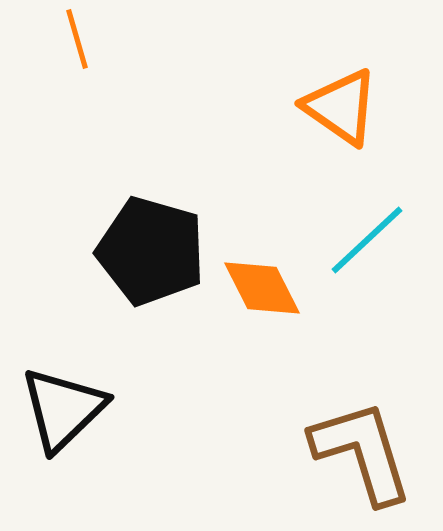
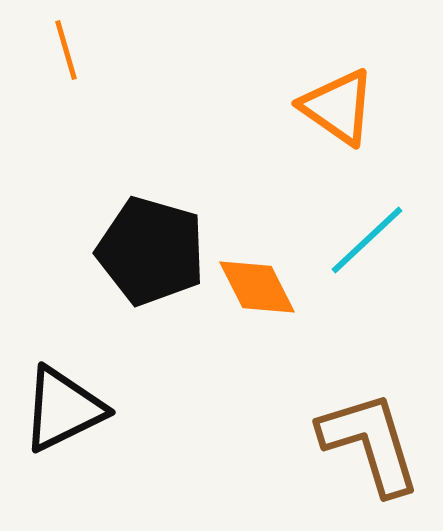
orange line: moved 11 px left, 11 px down
orange triangle: moved 3 px left
orange diamond: moved 5 px left, 1 px up
black triangle: rotated 18 degrees clockwise
brown L-shape: moved 8 px right, 9 px up
